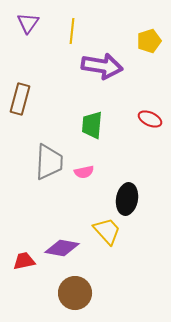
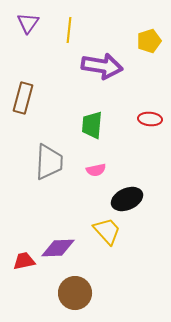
yellow line: moved 3 px left, 1 px up
brown rectangle: moved 3 px right, 1 px up
red ellipse: rotated 20 degrees counterclockwise
pink semicircle: moved 12 px right, 2 px up
black ellipse: rotated 56 degrees clockwise
purple diamond: moved 4 px left; rotated 12 degrees counterclockwise
